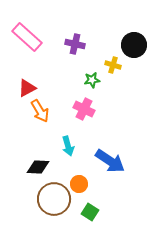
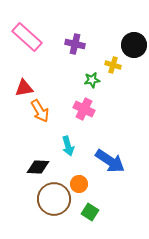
red triangle: moved 3 px left; rotated 18 degrees clockwise
